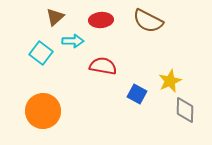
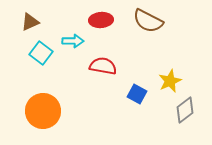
brown triangle: moved 25 px left, 5 px down; rotated 18 degrees clockwise
gray diamond: rotated 52 degrees clockwise
